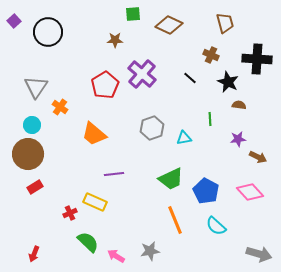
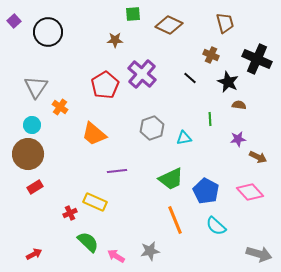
black cross: rotated 20 degrees clockwise
purple line: moved 3 px right, 3 px up
red arrow: rotated 140 degrees counterclockwise
